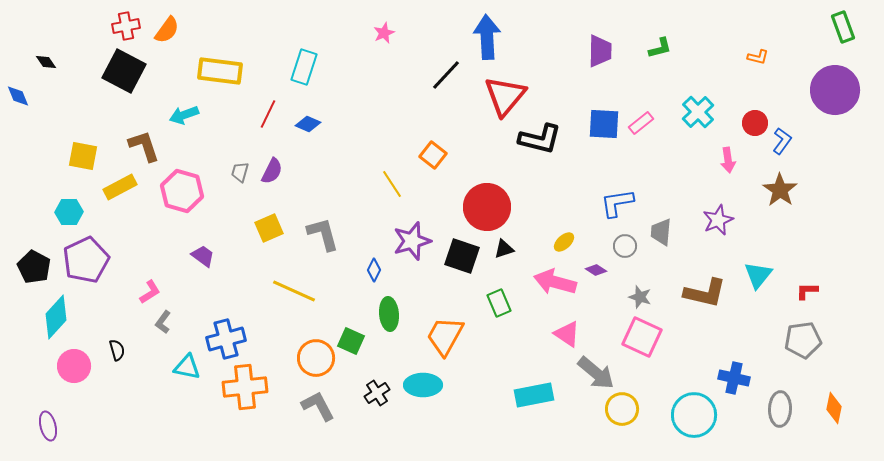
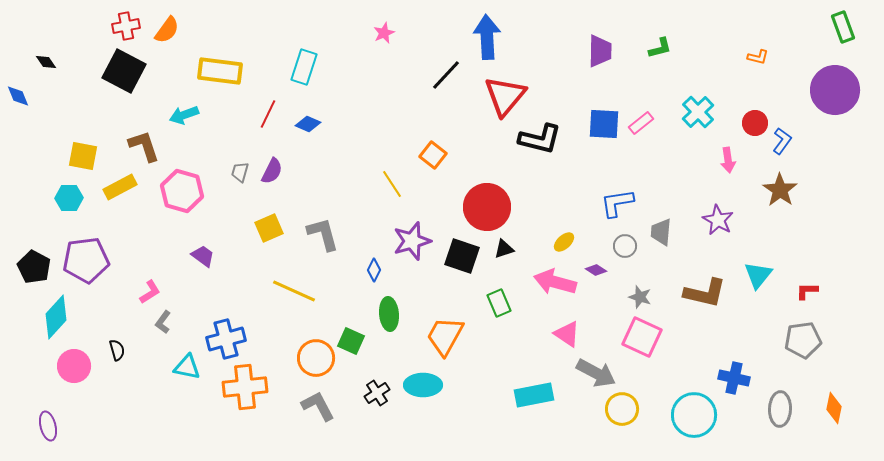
cyan hexagon at (69, 212): moved 14 px up
purple star at (718, 220): rotated 20 degrees counterclockwise
purple pentagon at (86, 260): rotated 18 degrees clockwise
gray arrow at (596, 373): rotated 12 degrees counterclockwise
